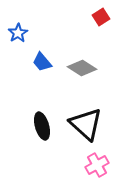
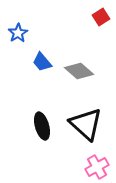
gray diamond: moved 3 px left, 3 px down; rotated 8 degrees clockwise
pink cross: moved 2 px down
